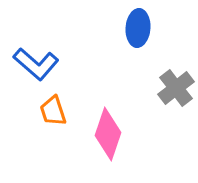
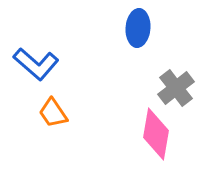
orange trapezoid: moved 2 px down; rotated 16 degrees counterclockwise
pink diamond: moved 48 px right; rotated 9 degrees counterclockwise
